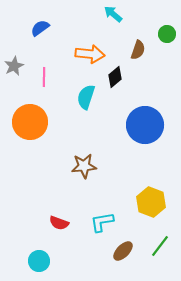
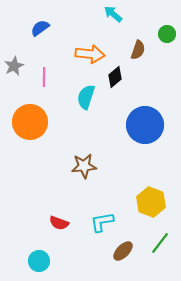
green line: moved 3 px up
